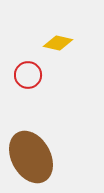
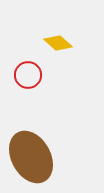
yellow diamond: rotated 28 degrees clockwise
